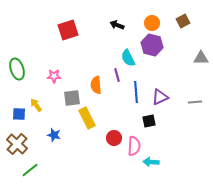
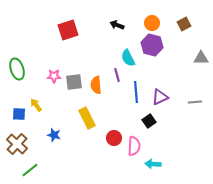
brown square: moved 1 px right, 3 px down
gray square: moved 2 px right, 16 px up
black square: rotated 24 degrees counterclockwise
cyan arrow: moved 2 px right, 2 px down
